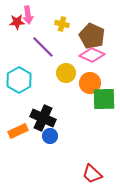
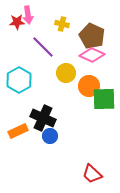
orange circle: moved 1 px left, 3 px down
